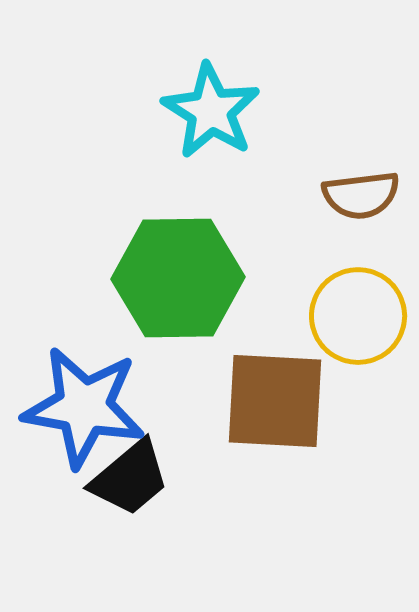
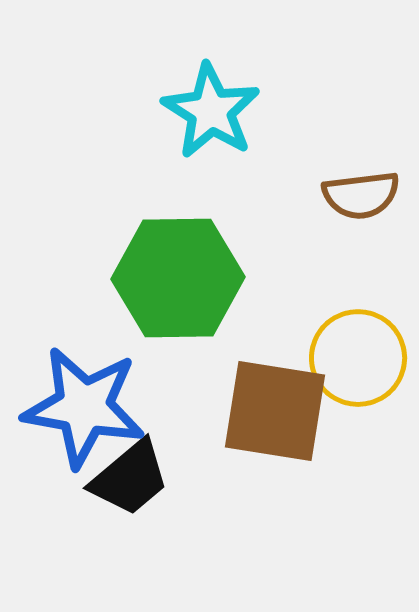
yellow circle: moved 42 px down
brown square: moved 10 px down; rotated 6 degrees clockwise
